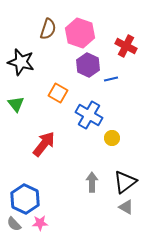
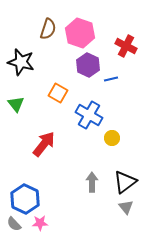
gray triangle: rotated 21 degrees clockwise
